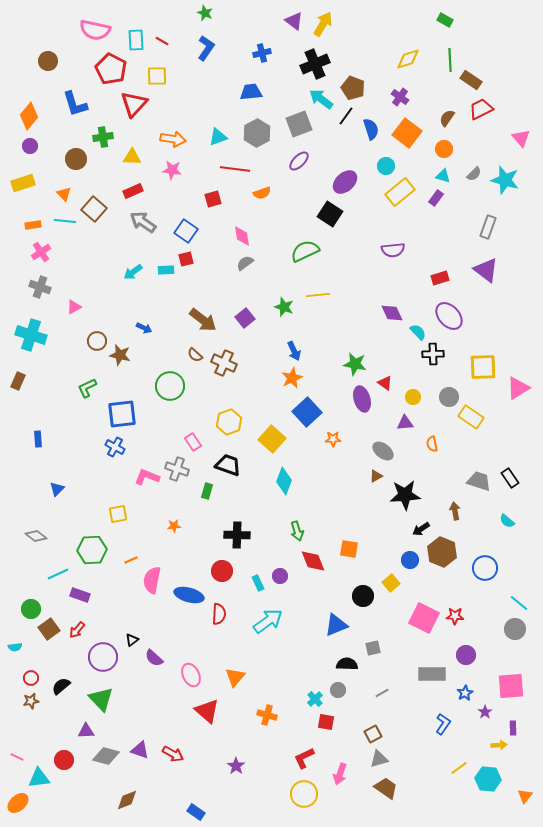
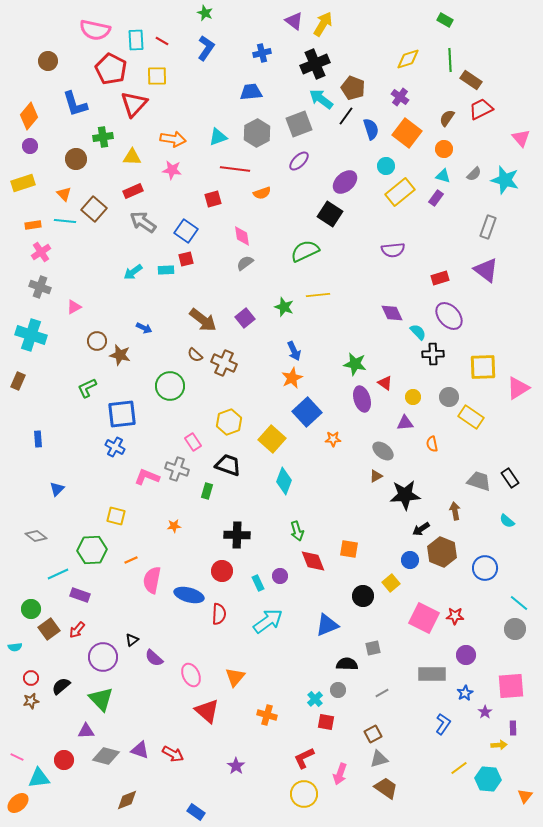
yellow square at (118, 514): moved 2 px left, 2 px down; rotated 24 degrees clockwise
blue triangle at (336, 625): moved 9 px left
